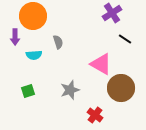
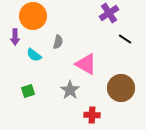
purple cross: moved 3 px left
gray semicircle: rotated 32 degrees clockwise
cyan semicircle: rotated 42 degrees clockwise
pink triangle: moved 15 px left
gray star: rotated 18 degrees counterclockwise
red cross: moved 3 px left; rotated 35 degrees counterclockwise
